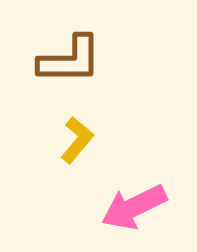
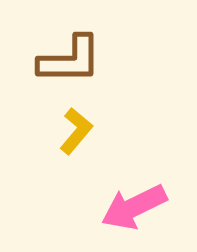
yellow L-shape: moved 1 px left, 9 px up
